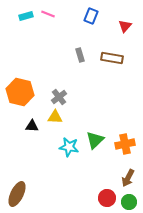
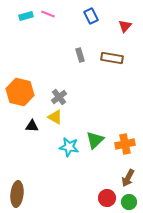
blue rectangle: rotated 49 degrees counterclockwise
yellow triangle: rotated 28 degrees clockwise
brown ellipse: rotated 20 degrees counterclockwise
